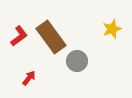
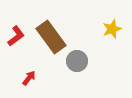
red L-shape: moved 3 px left
